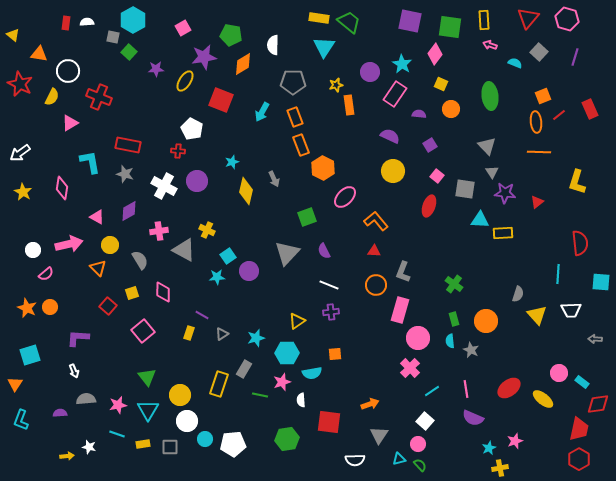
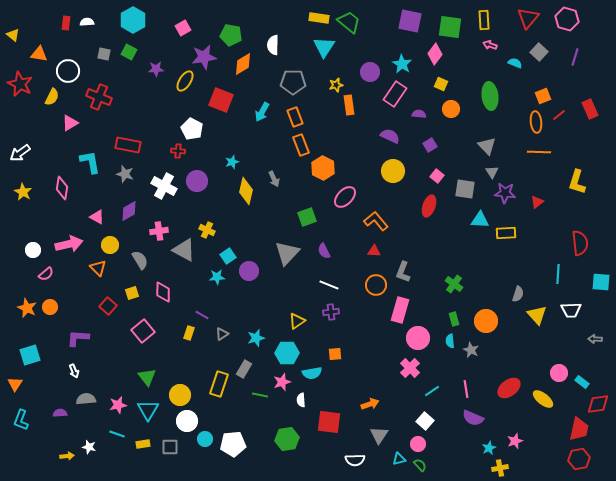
gray square at (113, 37): moved 9 px left, 17 px down
green square at (129, 52): rotated 14 degrees counterclockwise
yellow rectangle at (503, 233): moved 3 px right
red hexagon at (579, 459): rotated 20 degrees clockwise
